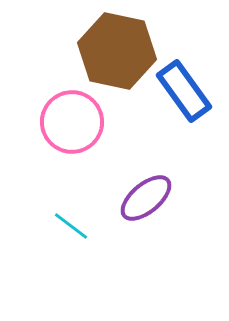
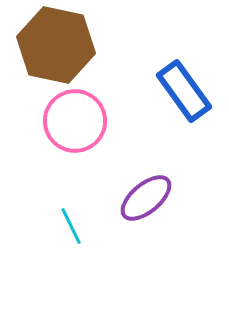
brown hexagon: moved 61 px left, 6 px up
pink circle: moved 3 px right, 1 px up
cyan line: rotated 27 degrees clockwise
